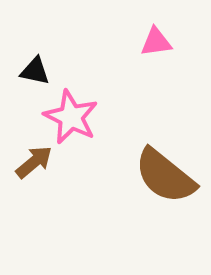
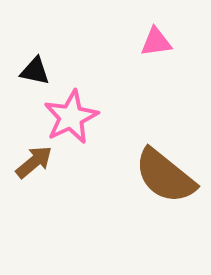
pink star: rotated 20 degrees clockwise
